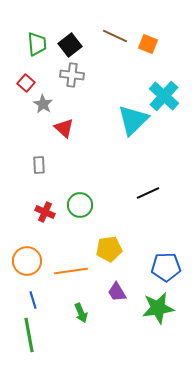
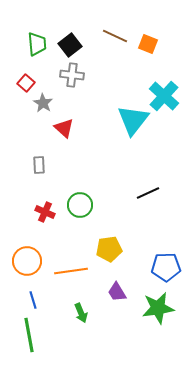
gray star: moved 1 px up
cyan triangle: rotated 8 degrees counterclockwise
